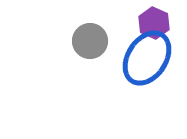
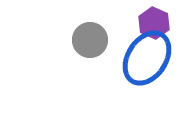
gray circle: moved 1 px up
